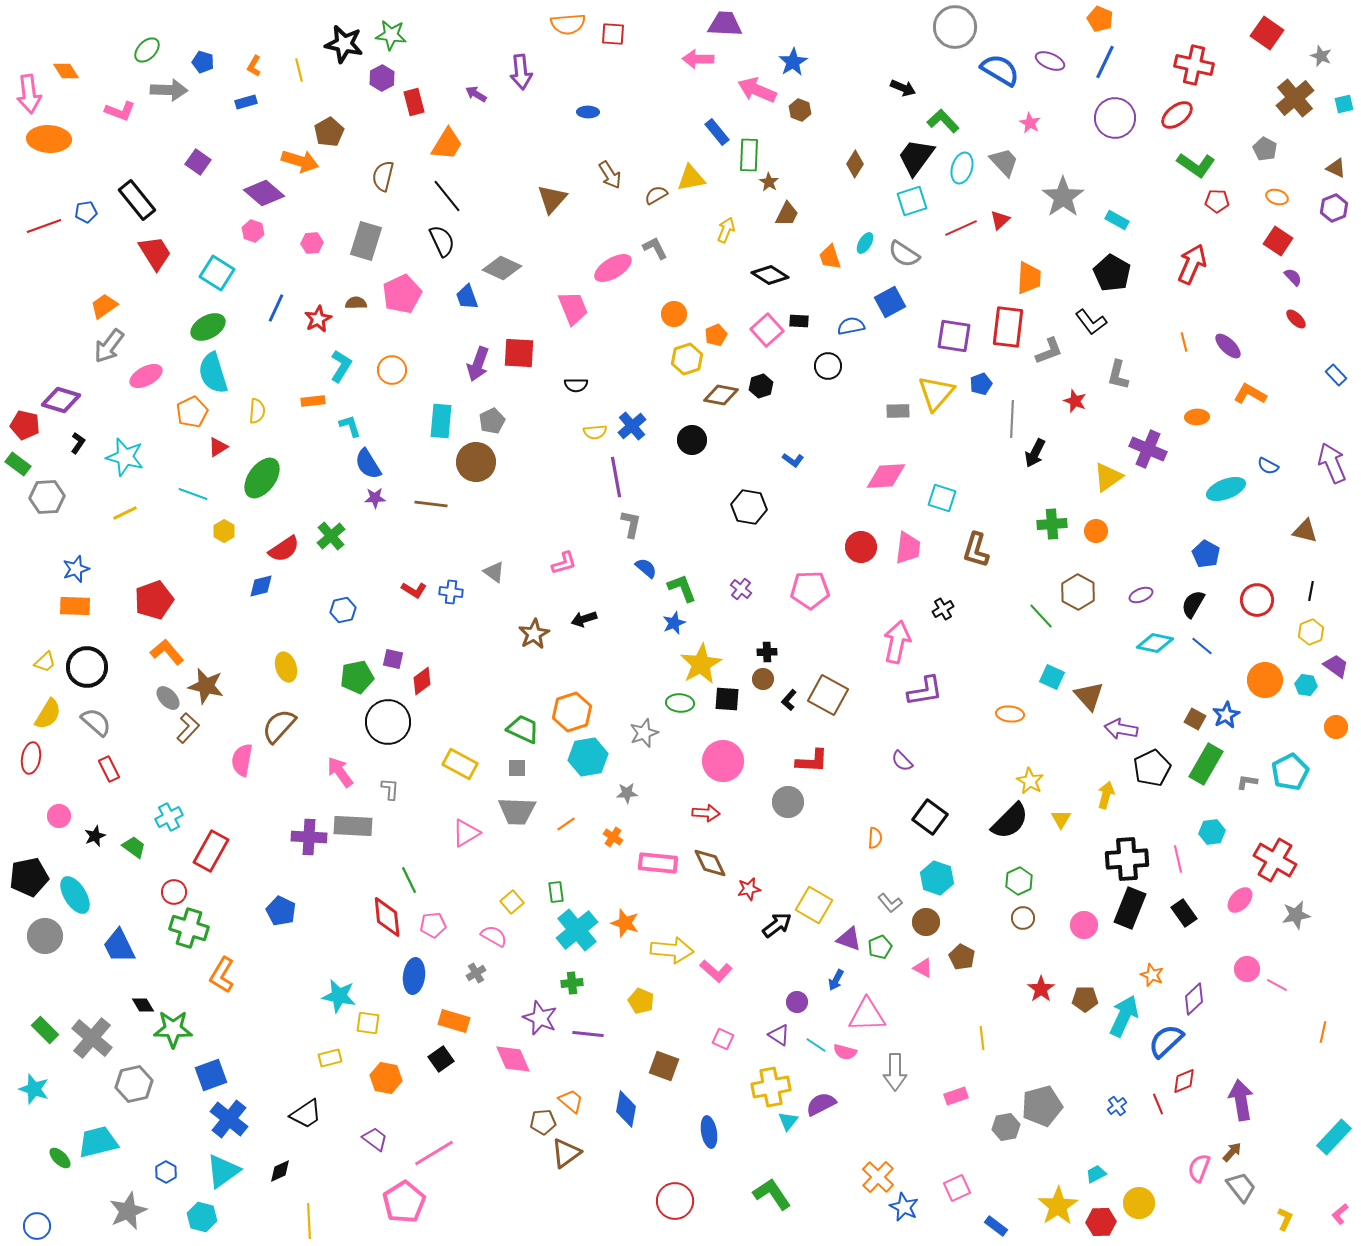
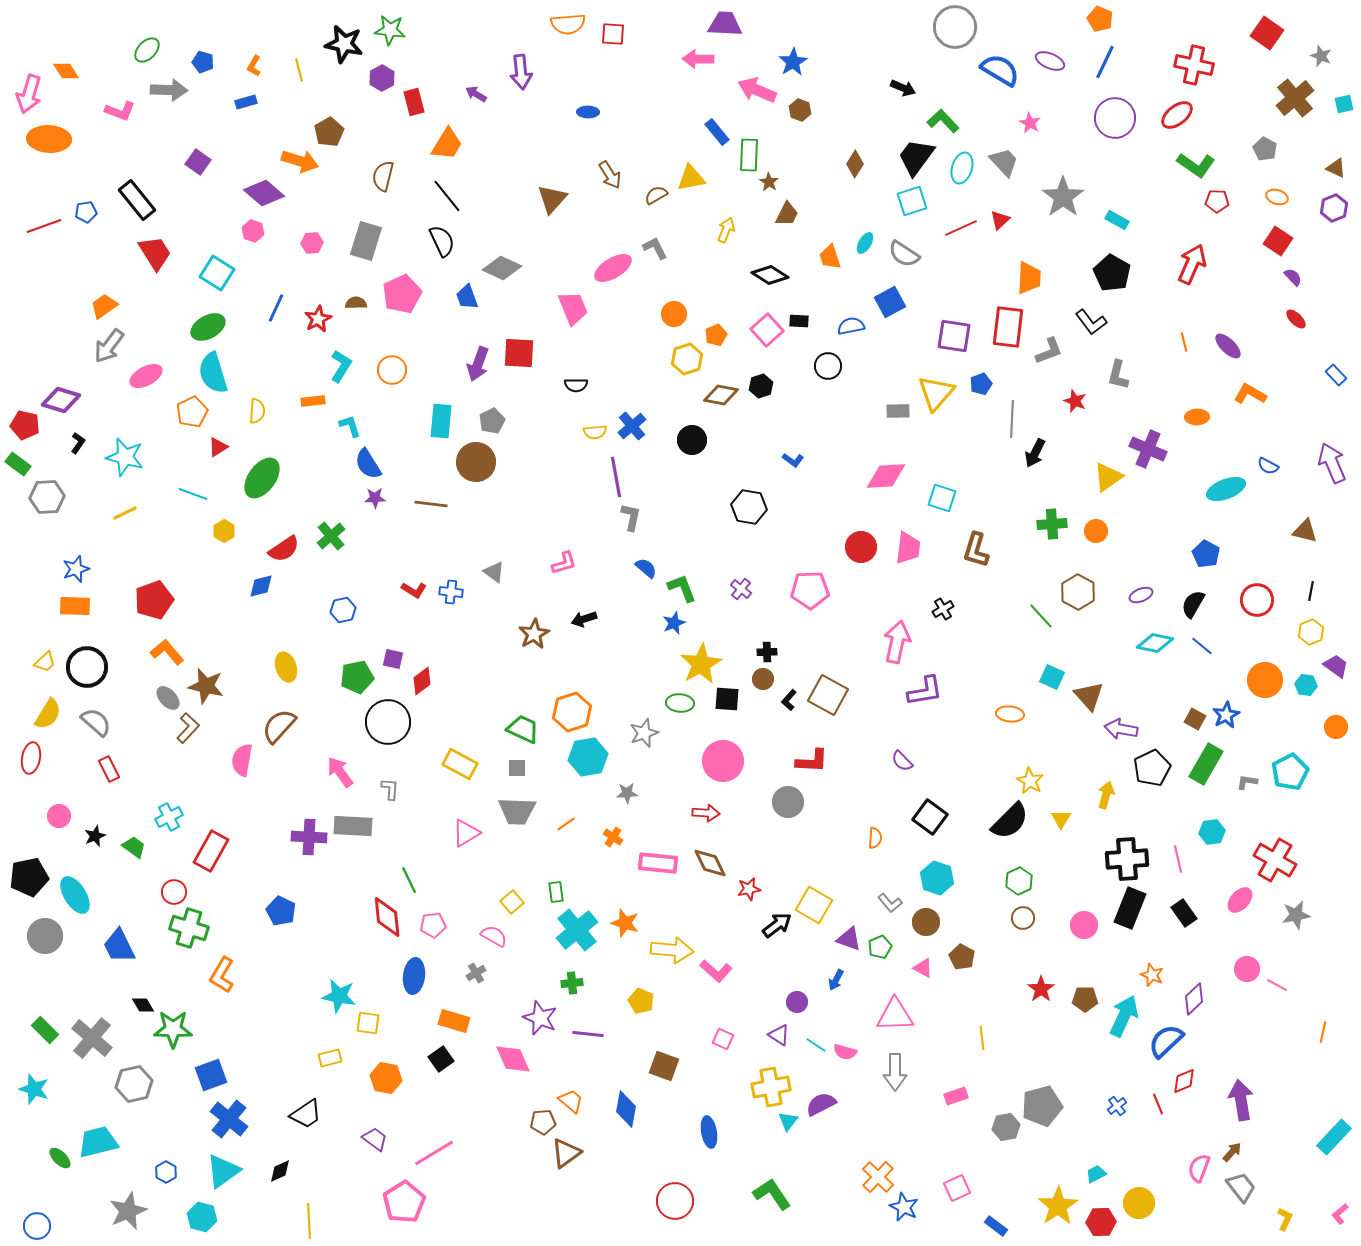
green star at (391, 35): moved 1 px left, 5 px up
pink arrow at (29, 94): rotated 24 degrees clockwise
gray L-shape at (631, 524): moved 7 px up
pink triangle at (867, 1015): moved 28 px right
